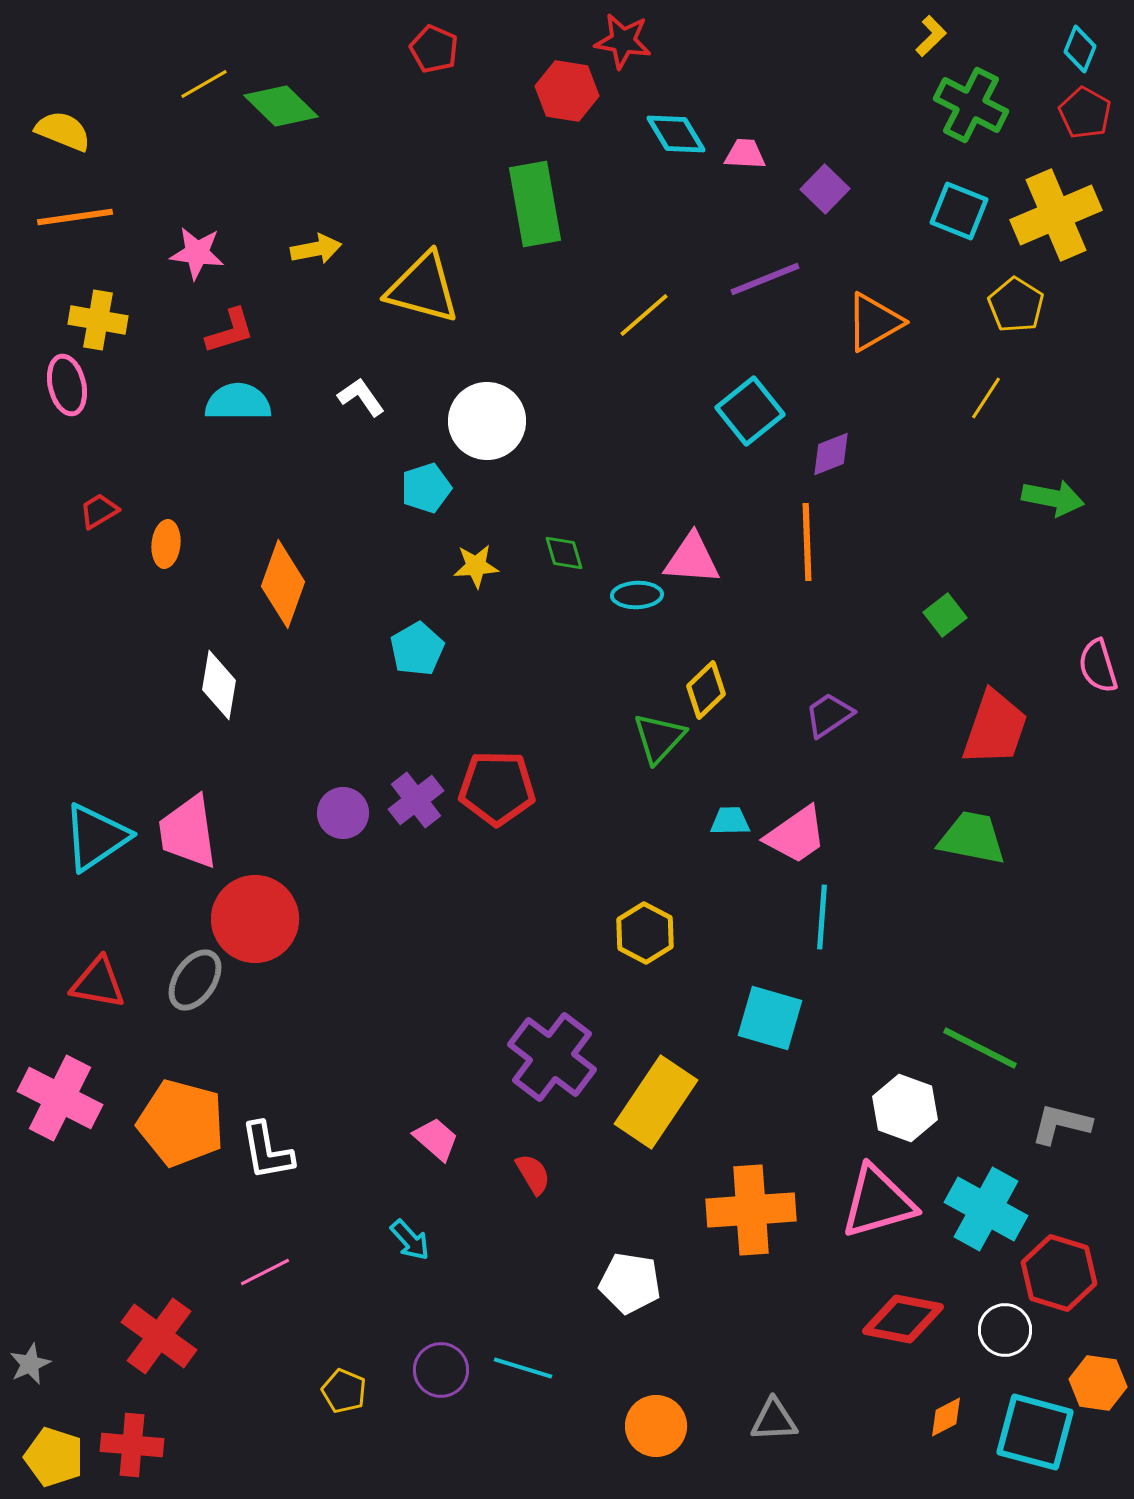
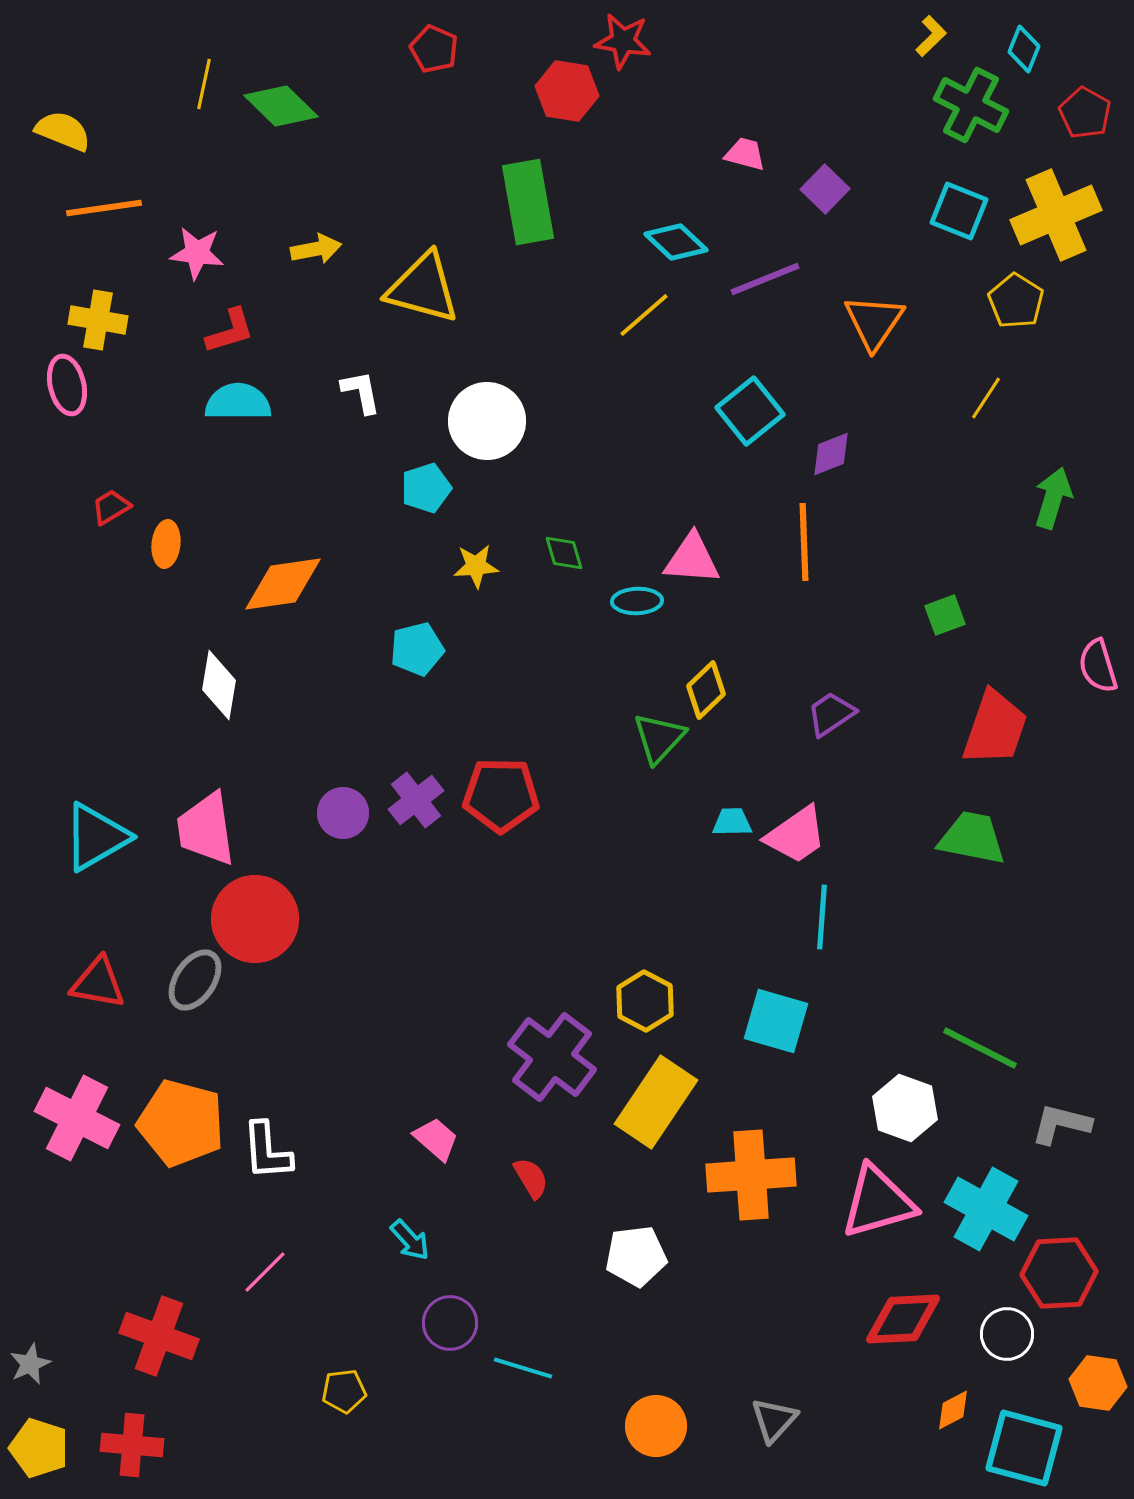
cyan diamond at (1080, 49): moved 56 px left
yellow line at (204, 84): rotated 48 degrees counterclockwise
cyan diamond at (676, 134): moved 108 px down; rotated 16 degrees counterclockwise
pink trapezoid at (745, 154): rotated 12 degrees clockwise
green rectangle at (535, 204): moved 7 px left, 2 px up
orange line at (75, 217): moved 29 px right, 9 px up
yellow pentagon at (1016, 305): moved 4 px up
orange triangle at (874, 322): rotated 26 degrees counterclockwise
white L-shape at (361, 397): moved 5 px up; rotated 24 degrees clockwise
green arrow at (1053, 498): rotated 84 degrees counterclockwise
red trapezoid at (99, 511): moved 12 px right, 4 px up
orange line at (807, 542): moved 3 px left
orange diamond at (283, 584): rotated 62 degrees clockwise
cyan ellipse at (637, 595): moved 6 px down
green square at (945, 615): rotated 18 degrees clockwise
cyan pentagon at (417, 649): rotated 16 degrees clockwise
purple trapezoid at (829, 715): moved 2 px right, 1 px up
red pentagon at (497, 788): moved 4 px right, 7 px down
cyan trapezoid at (730, 821): moved 2 px right, 1 px down
pink trapezoid at (188, 832): moved 18 px right, 3 px up
cyan triangle at (96, 837): rotated 4 degrees clockwise
yellow hexagon at (645, 933): moved 68 px down
cyan square at (770, 1018): moved 6 px right, 3 px down
pink cross at (60, 1098): moved 17 px right, 20 px down
white L-shape at (267, 1151): rotated 6 degrees clockwise
red semicircle at (533, 1174): moved 2 px left, 4 px down
orange cross at (751, 1210): moved 35 px up
pink line at (265, 1272): rotated 18 degrees counterclockwise
red hexagon at (1059, 1273): rotated 20 degrees counterclockwise
white pentagon at (630, 1283): moved 6 px right, 27 px up; rotated 16 degrees counterclockwise
red diamond at (903, 1319): rotated 14 degrees counterclockwise
white circle at (1005, 1330): moved 2 px right, 4 px down
red cross at (159, 1336): rotated 16 degrees counterclockwise
purple circle at (441, 1370): moved 9 px right, 47 px up
yellow pentagon at (344, 1391): rotated 30 degrees counterclockwise
orange diamond at (946, 1417): moved 7 px right, 7 px up
gray triangle at (774, 1420): rotated 45 degrees counterclockwise
cyan square at (1035, 1432): moved 11 px left, 16 px down
yellow pentagon at (54, 1457): moved 15 px left, 9 px up
